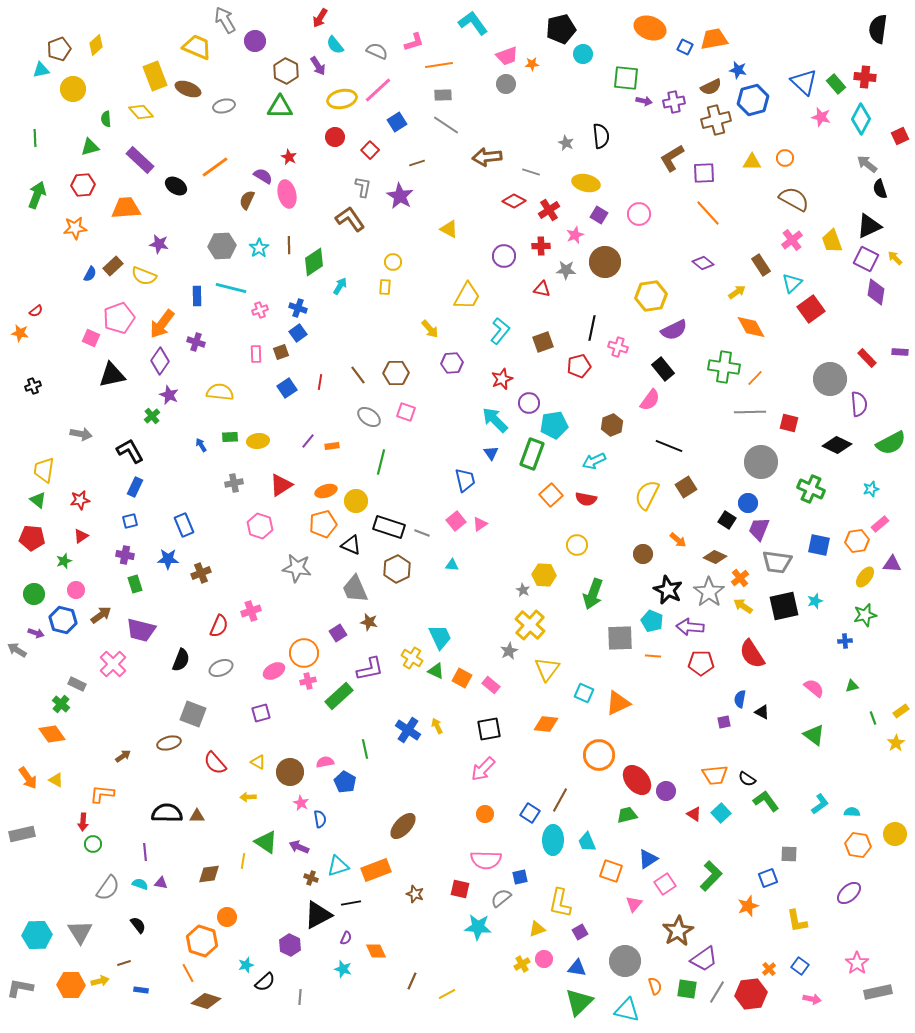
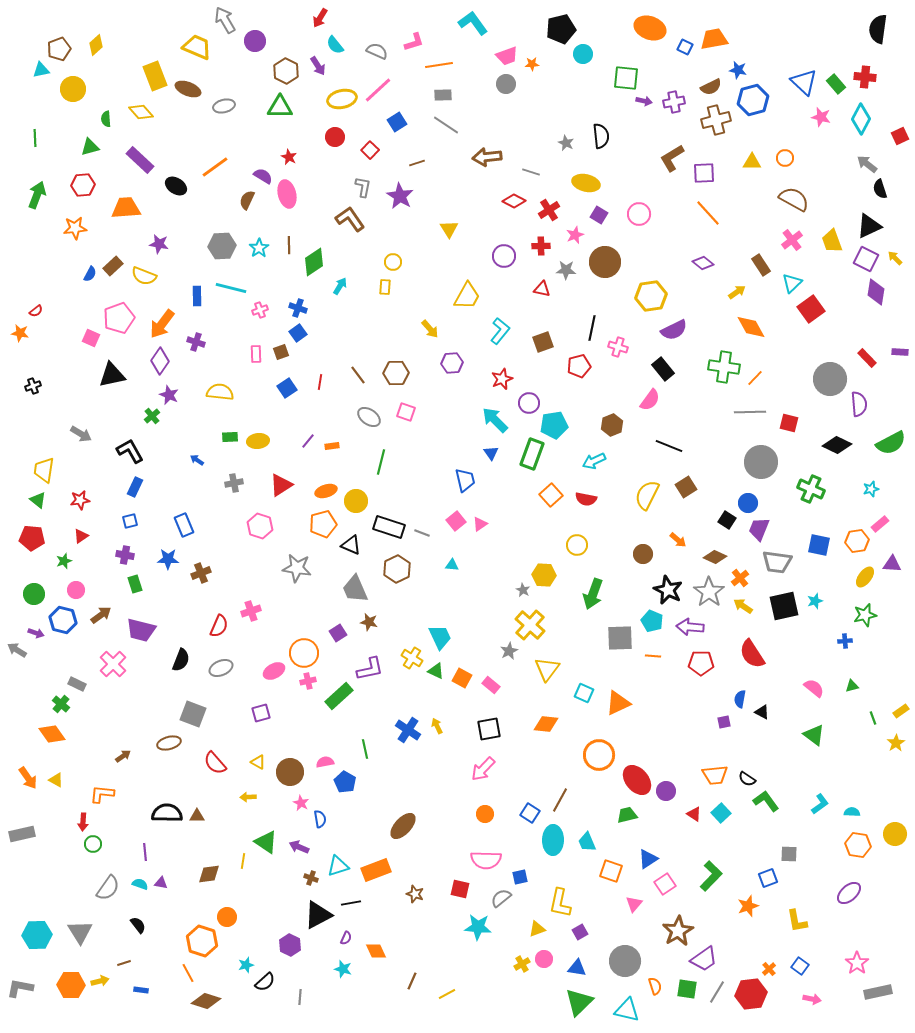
yellow triangle at (449, 229): rotated 30 degrees clockwise
gray arrow at (81, 434): rotated 20 degrees clockwise
blue arrow at (201, 445): moved 4 px left, 15 px down; rotated 24 degrees counterclockwise
